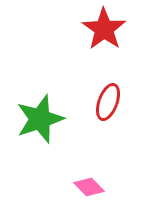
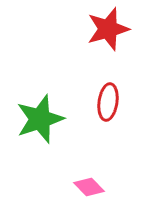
red star: moved 4 px right; rotated 21 degrees clockwise
red ellipse: rotated 12 degrees counterclockwise
